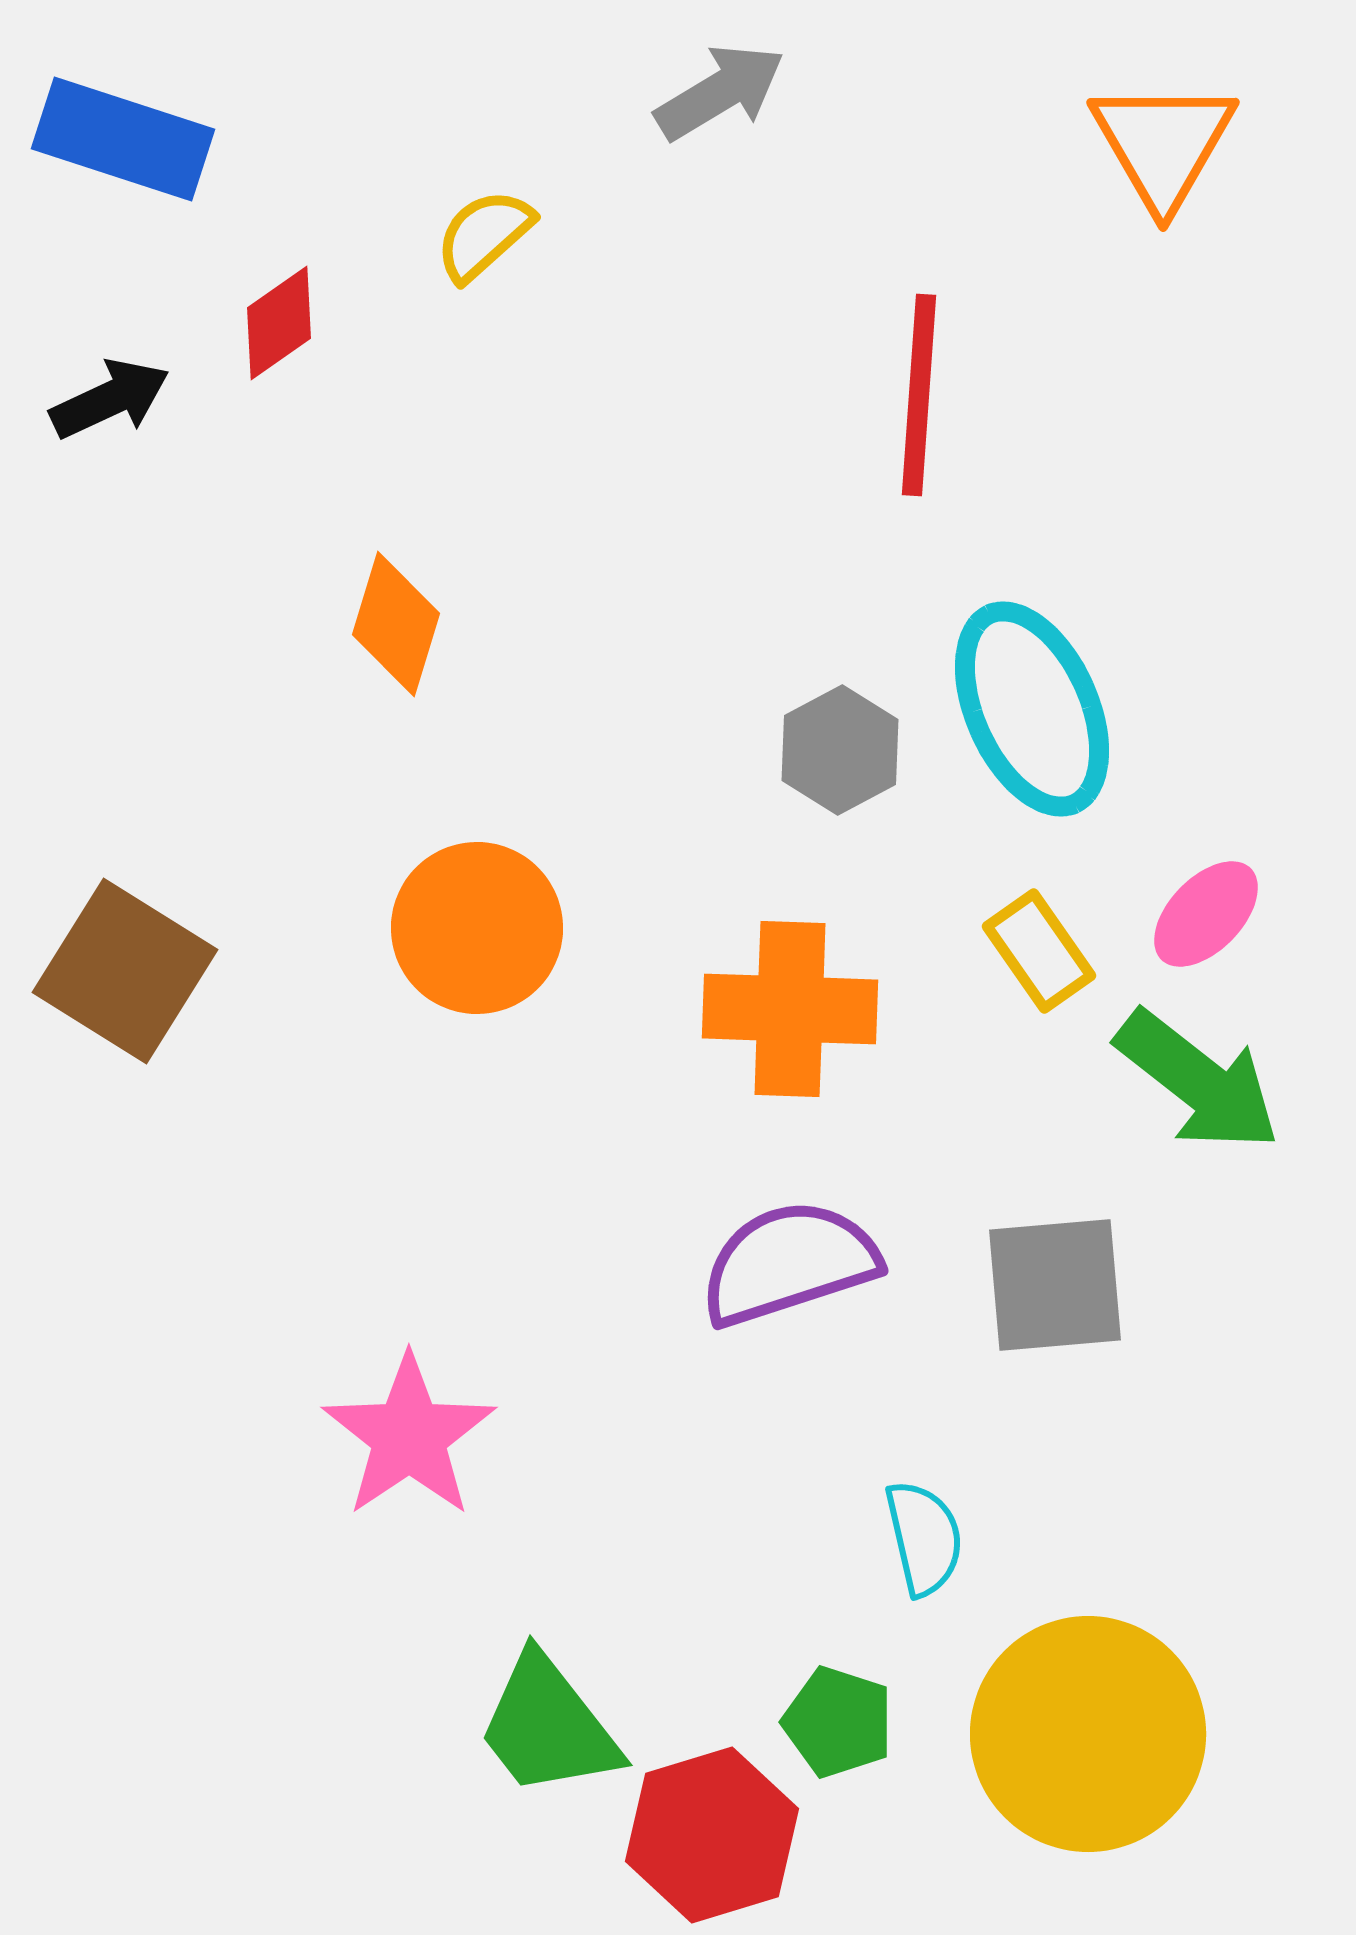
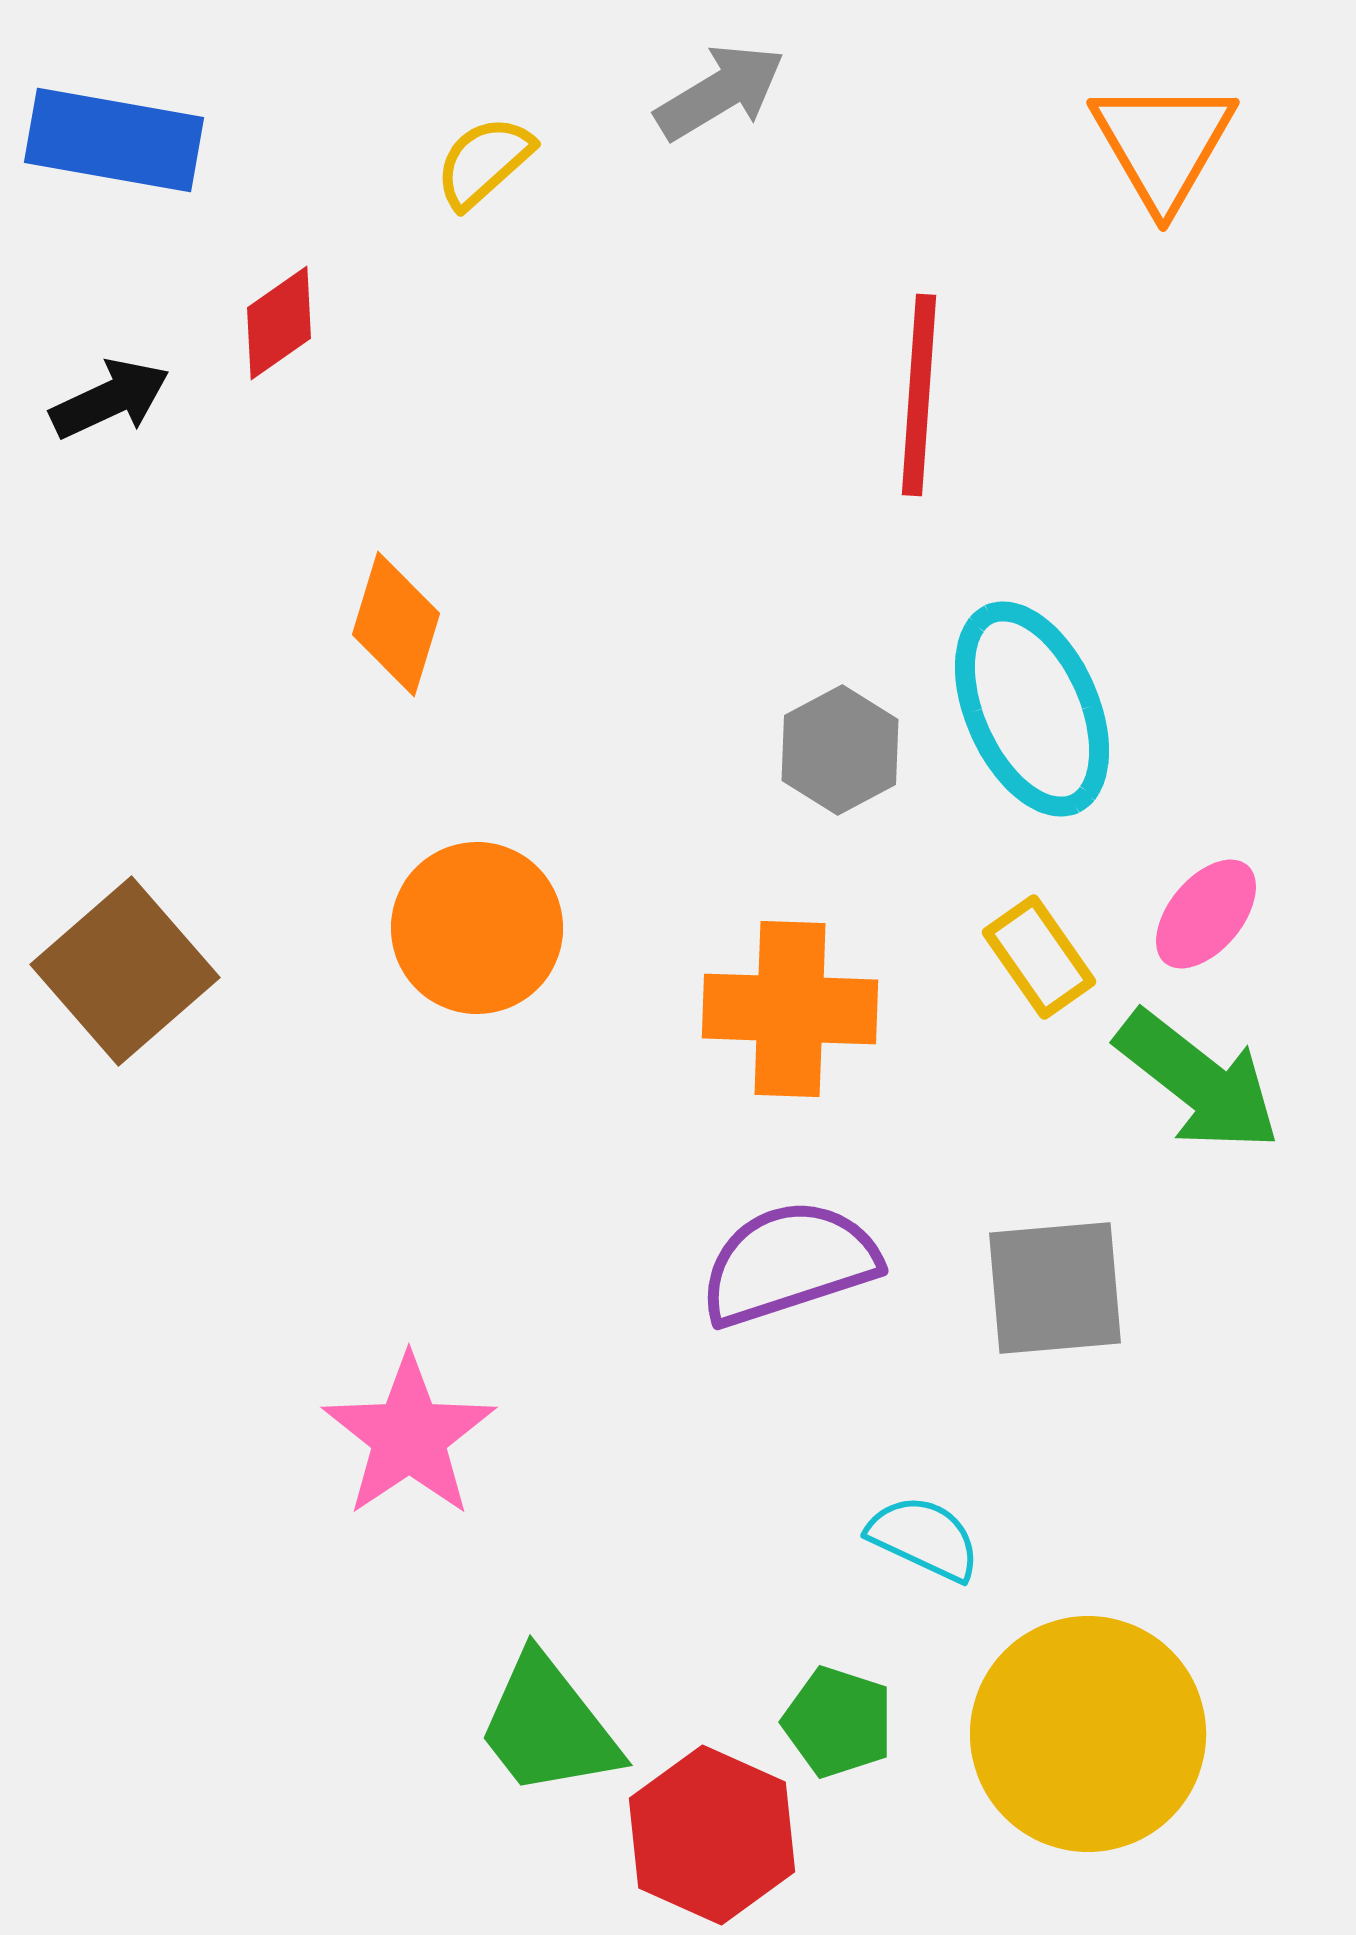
blue rectangle: moved 9 px left, 1 px down; rotated 8 degrees counterclockwise
yellow semicircle: moved 73 px up
pink ellipse: rotated 4 degrees counterclockwise
yellow rectangle: moved 6 px down
brown square: rotated 17 degrees clockwise
gray square: moved 3 px down
cyan semicircle: rotated 52 degrees counterclockwise
red hexagon: rotated 19 degrees counterclockwise
